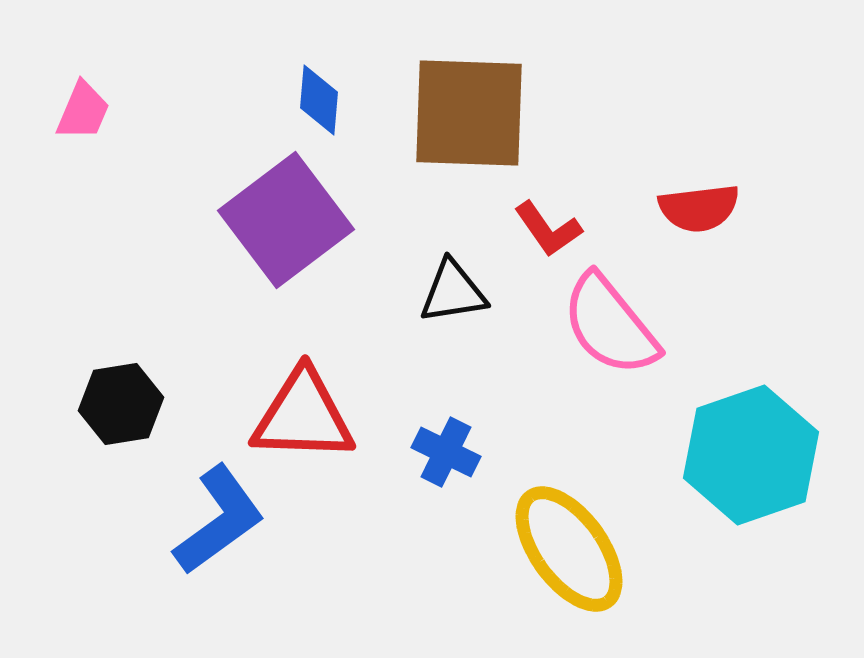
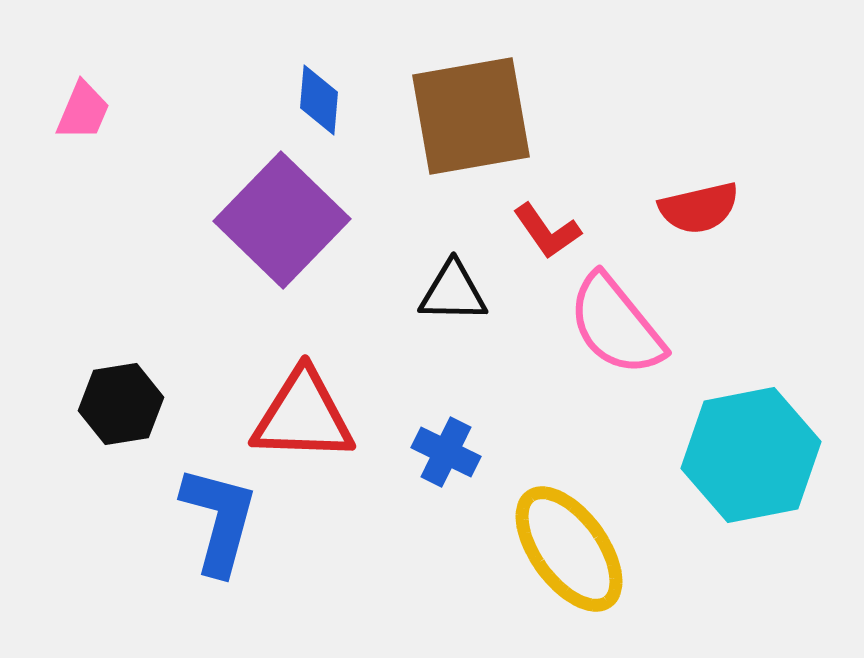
brown square: moved 2 px right, 3 px down; rotated 12 degrees counterclockwise
red semicircle: rotated 6 degrees counterclockwise
purple square: moved 4 px left; rotated 9 degrees counterclockwise
red L-shape: moved 1 px left, 2 px down
black triangle: rotated 10 degrees clockwise
pink semicircle: moved 6 px right
cyan hexagon: rotated 8 degrees clockwise
blue L-shape: rotated 39 degrees counterclockwise
